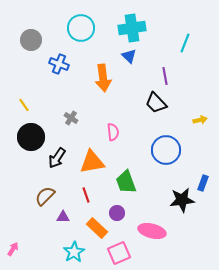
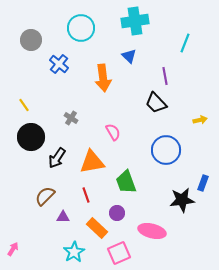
cyan cross: moved 3 px right, 7 px up
blue cross: rotated 18 degrees clockwise
pink semicircle: rotated 24 degrees counterclockwise
